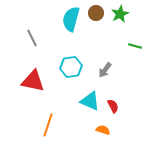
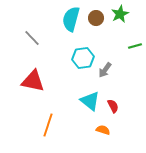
brown circle: moved 5 px down
gray line: rotated 18 degrees counterclockwise
green line: rotated 32 degrees counterclockwise
cyan hexagon: moved 12 px right, 9 px up
cyan triangle: rotated 15 degrees clockwise
